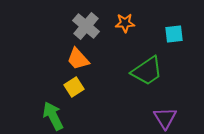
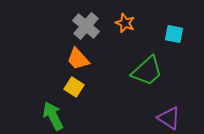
orange star: rotated 24 degrees clockwise
cyan square: rotated 18 degrees clockwise
green trapezoid: rotated 8 degrees counterclockwise
yellow square: rotated 24 degrees counterclockwise
purple triangle: moved 4 px right; rotated 25 degrees counterclockwise
